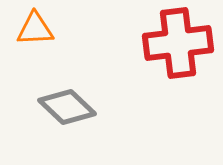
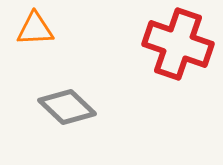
red cross: moved 1 px down; rotated 26 degrees clockwise
